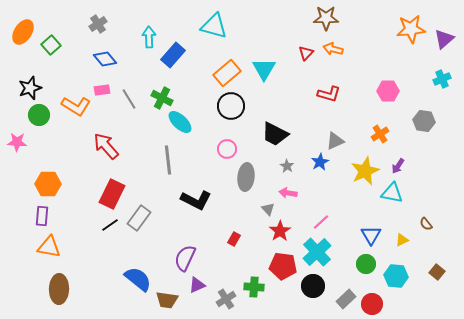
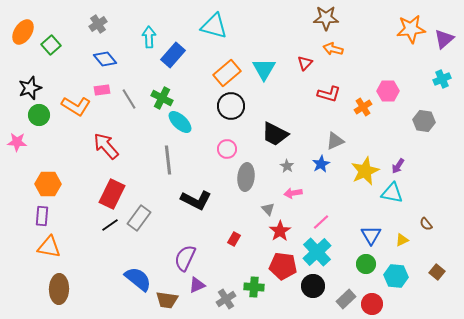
red triangle at (306, 53): moved 1 px left, 10 px down
orange cross at (380, 134): moved 17 px left, 27 px up
blue star at (320, 162): moved 1 px right, 2 px down
pink arrow at (288, 193): moved 5 px right; rotated 18 degrees counterclockwise
